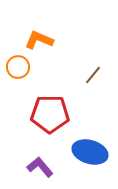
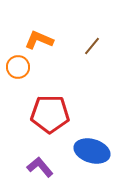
brown line: moved 1 px left, 29 px up
blue ellipse: moved 2 px right, 1 px up
